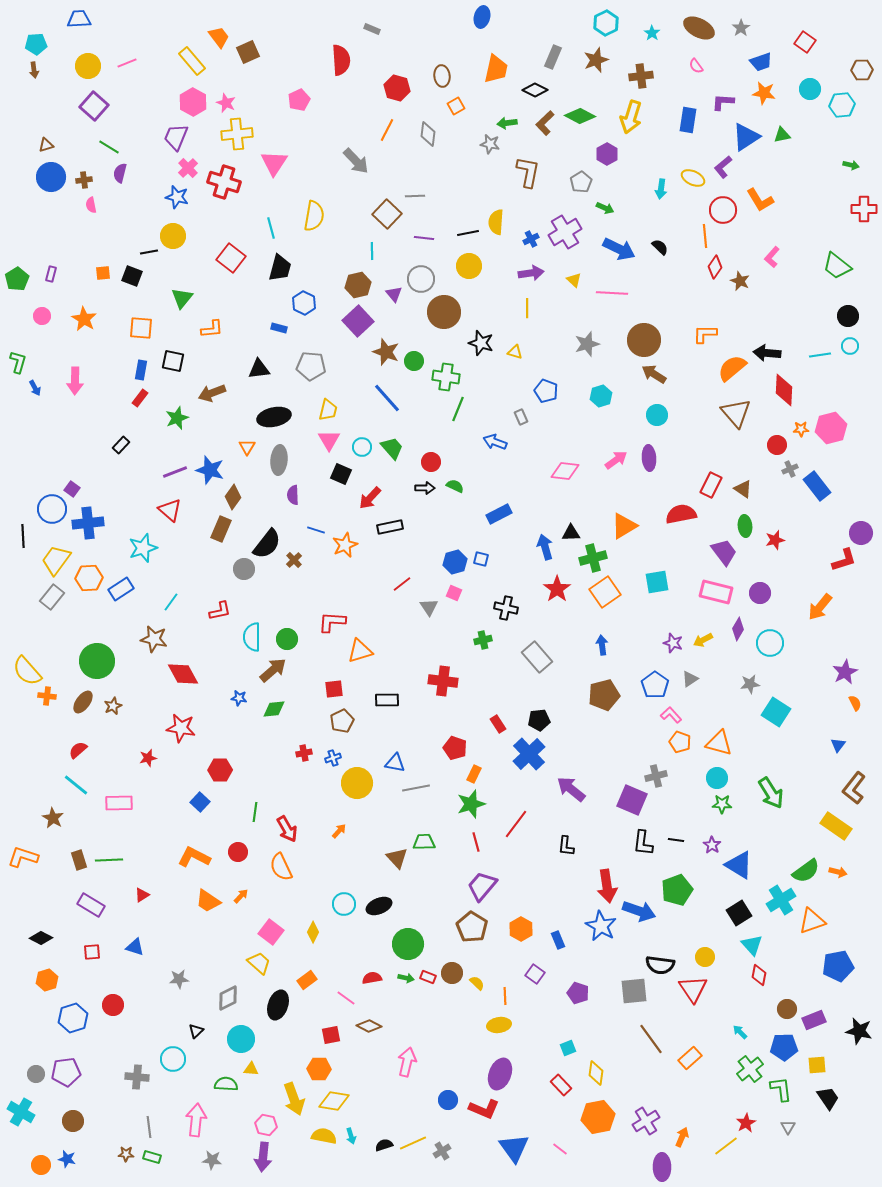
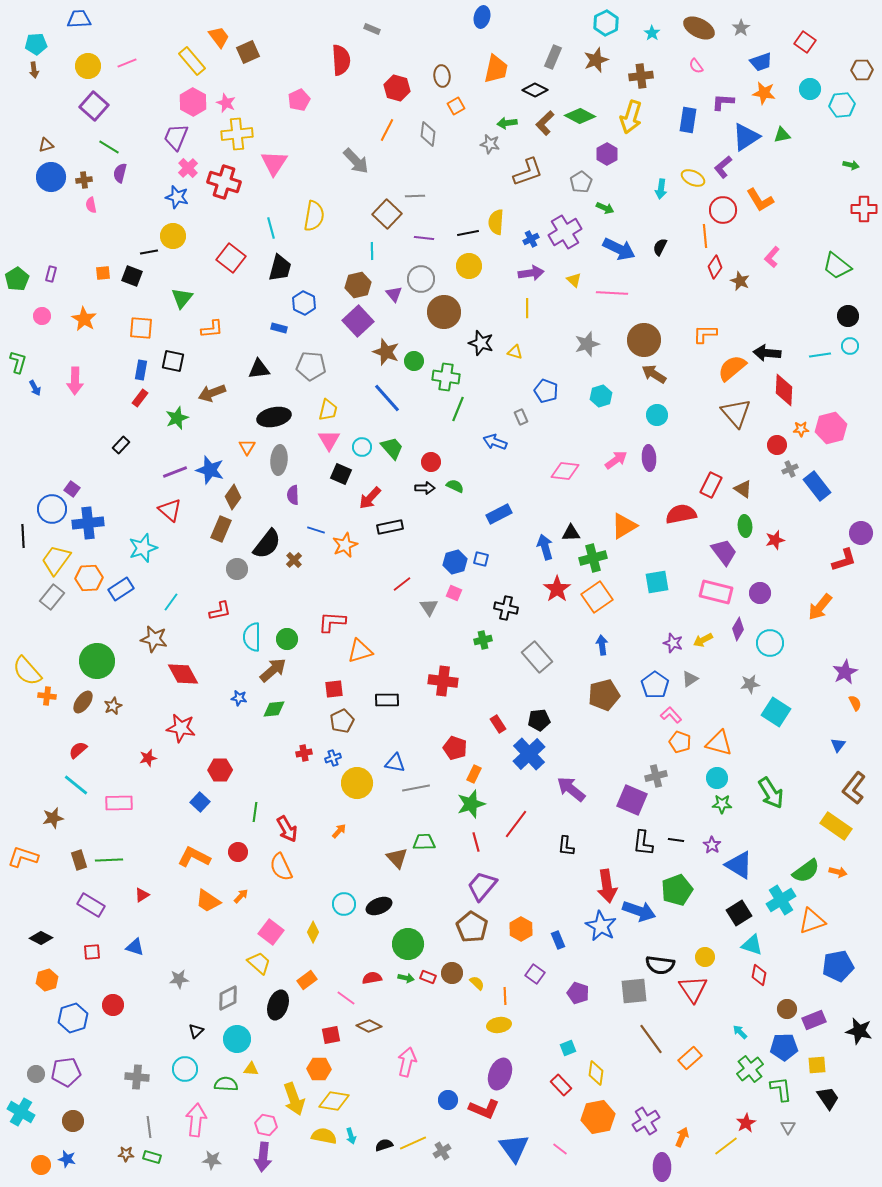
brown L-shape at (528, 172): rotated 60 degrees clockwise
black semicircle at (660, 247): rotated 108 degrees counterclockwise
gray circle at (244, 569): moved 7 px left
orange square at (605, 592): moved 8 px left, 5 px down
brown star at (53, 818): rotated 30 degrees clockwise
cyan triangle at (752, 945): rotated 30 degrees counterclockwise
cyan circle at (241, 1039): moved 4 px left
cyan circle at (173, 1059): moved 12 px right, 10 px down
